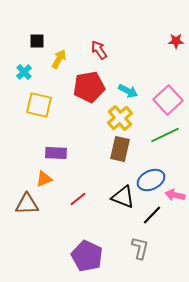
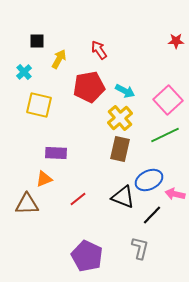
cyan arrow: moved 3 px left
blue ellipse: moved 2 px left
pink arrow: moved 1 px up
